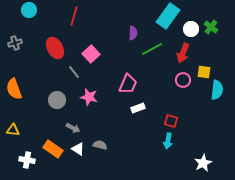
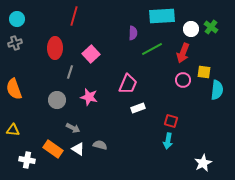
cyan circle: moved 12 px left, 9 px down
cyan rectangle: moved 6 px left; rotated 50 degrees clockwise
red ellipse: rotated 30 degrees clockwise
gray line: moved 4 px left; rotated 56 degrees clockwise
